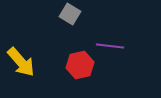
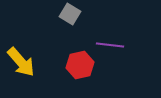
purple line: moved 1 px up
